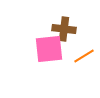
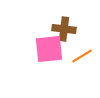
orange line: moved 2 px left
